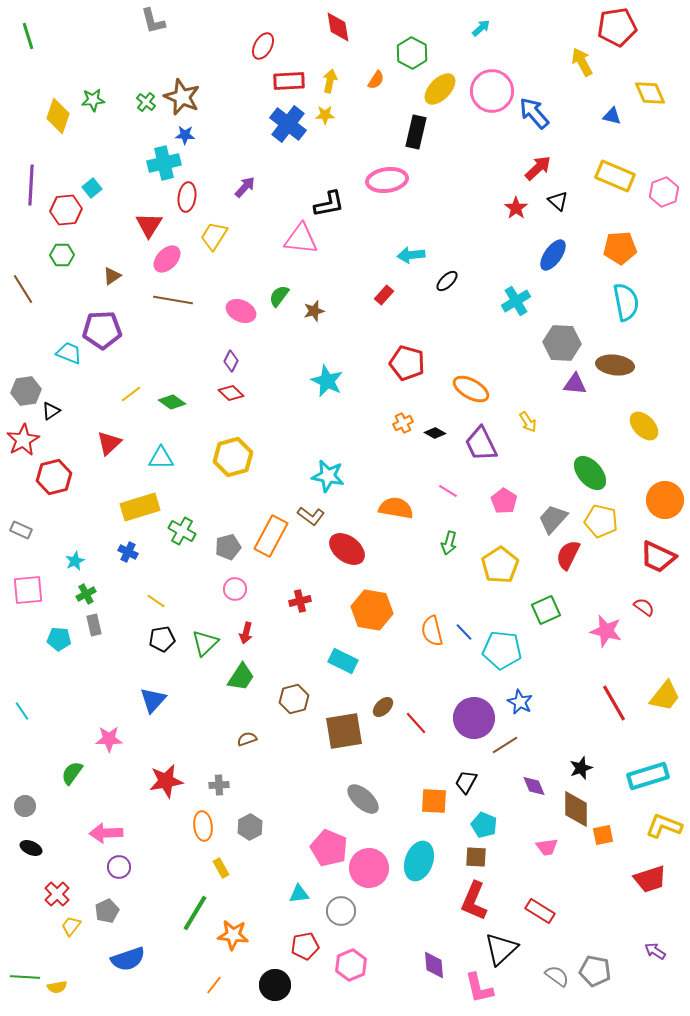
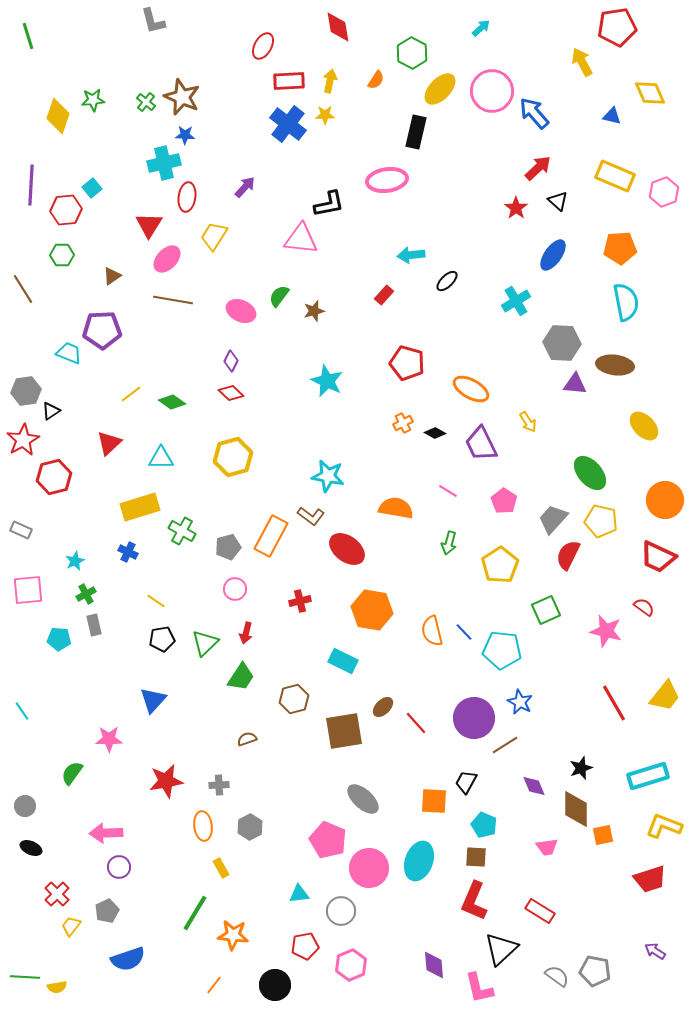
pink pentagon at (329, 848): moved 1 px left, 8 px up
